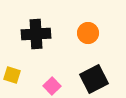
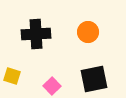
orange circle: moved 1 px up
yellow square: moved 1 px down
black square: rotated 16 degrees clockwise
